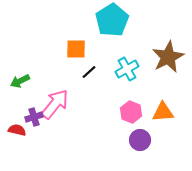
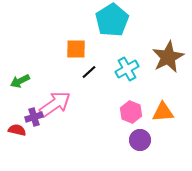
pink arrow: rotated 16 degrees clockwise
